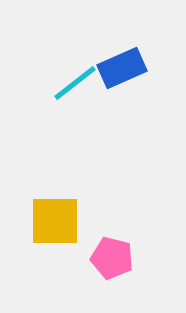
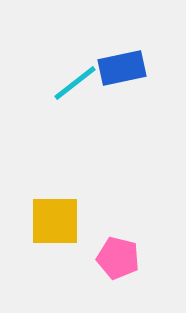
blue rectangle: rotated 12 degrees clockwise
pink pentagon: moved 6 px right
